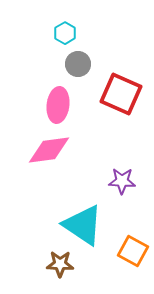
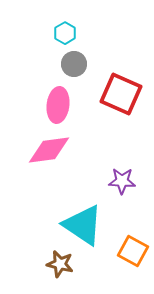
gray circle: moved 4 px left
brown star: rotated 12 degrees clockwise
